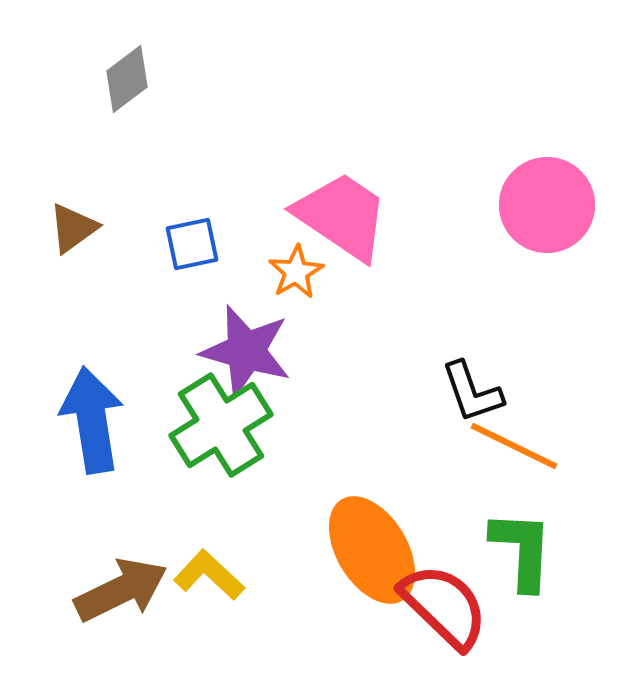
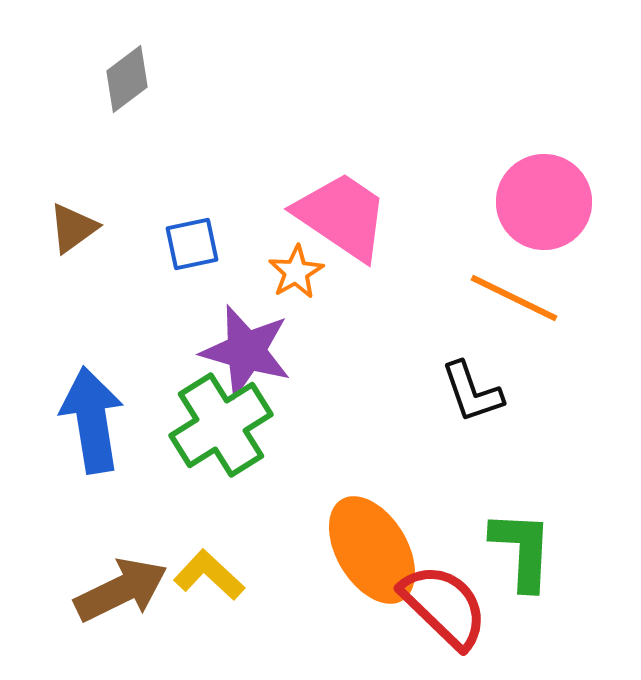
pink circle: moved 3 px left, 3 px up
orange line: moved 148 px up
